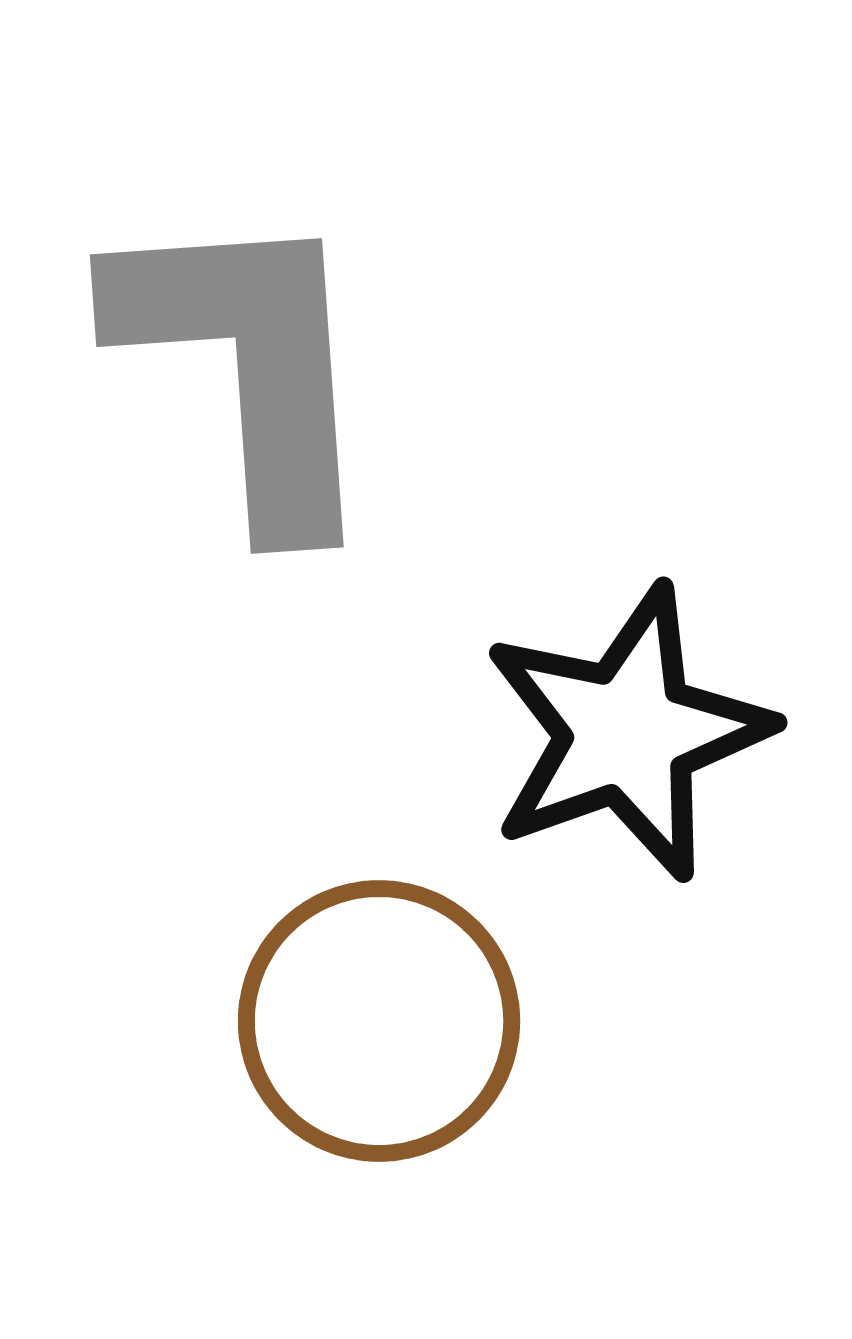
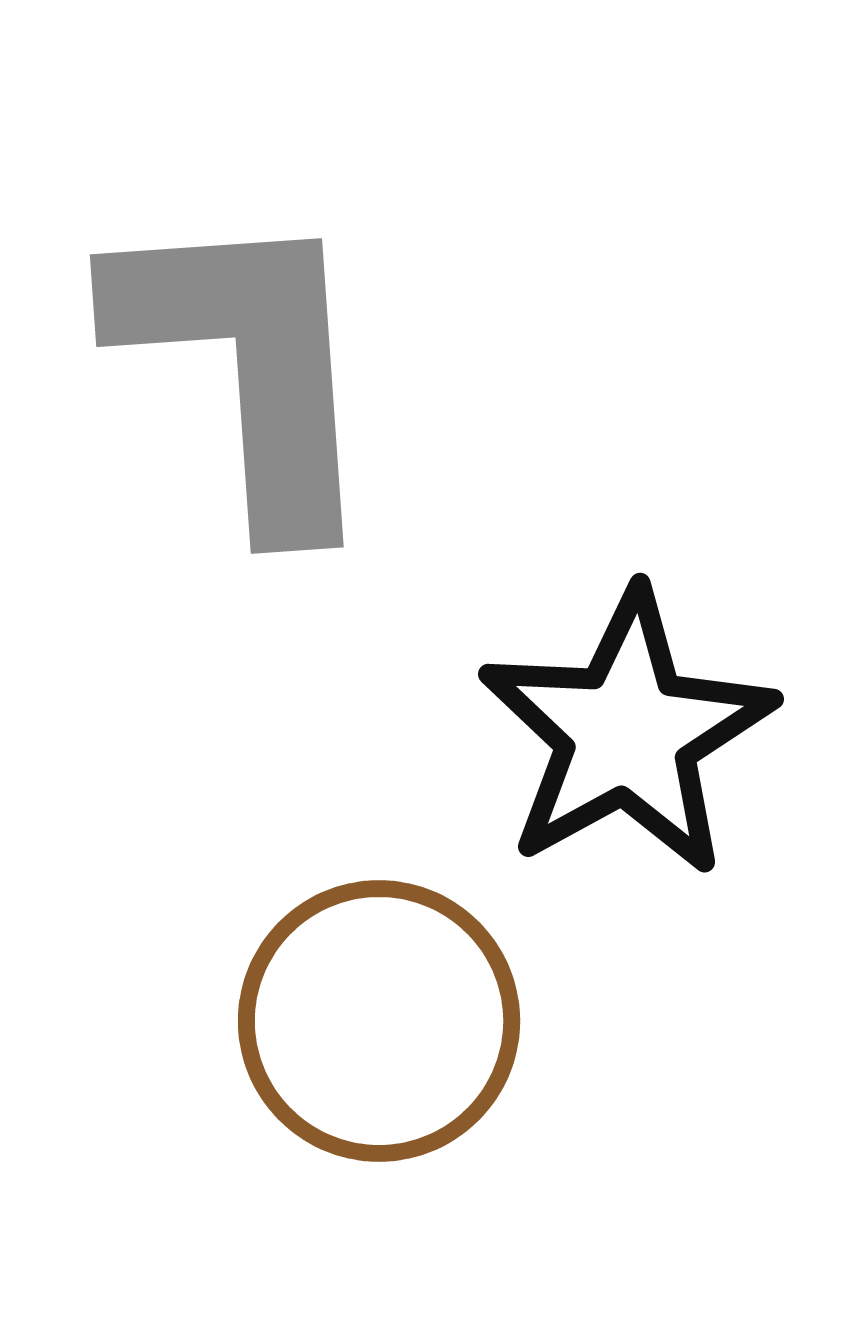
black star: rotated 9 degrees counterclockwise
